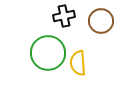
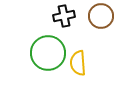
brown circle: moved 5 px up
